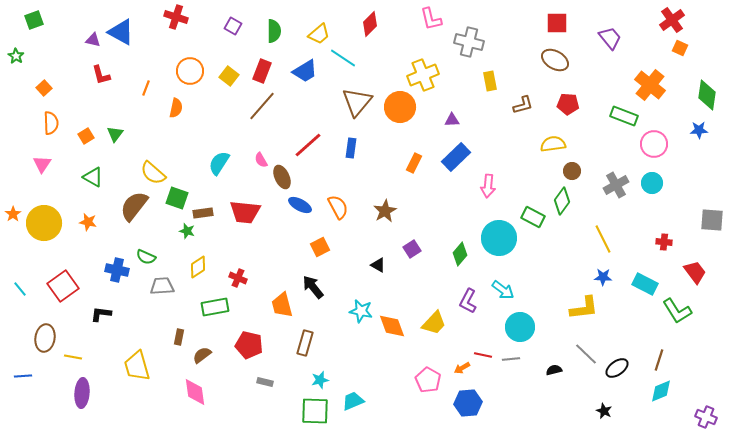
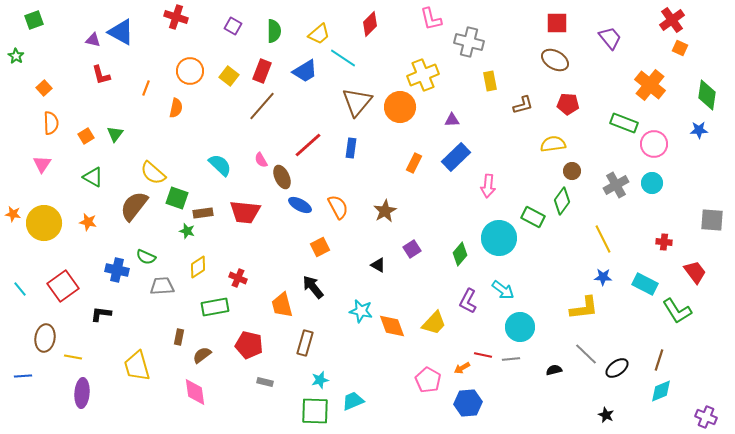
green rectangle at (624, 116): moved 7 px down
cyan semicircle at (219, 163): moved 1 px right, 2 px down; rotated 100 degrees clockwise
orange star at (13, 214): rotated 28 degrees counterclockwise
black star at (604, 411): moved 2 px right, 4 px down
